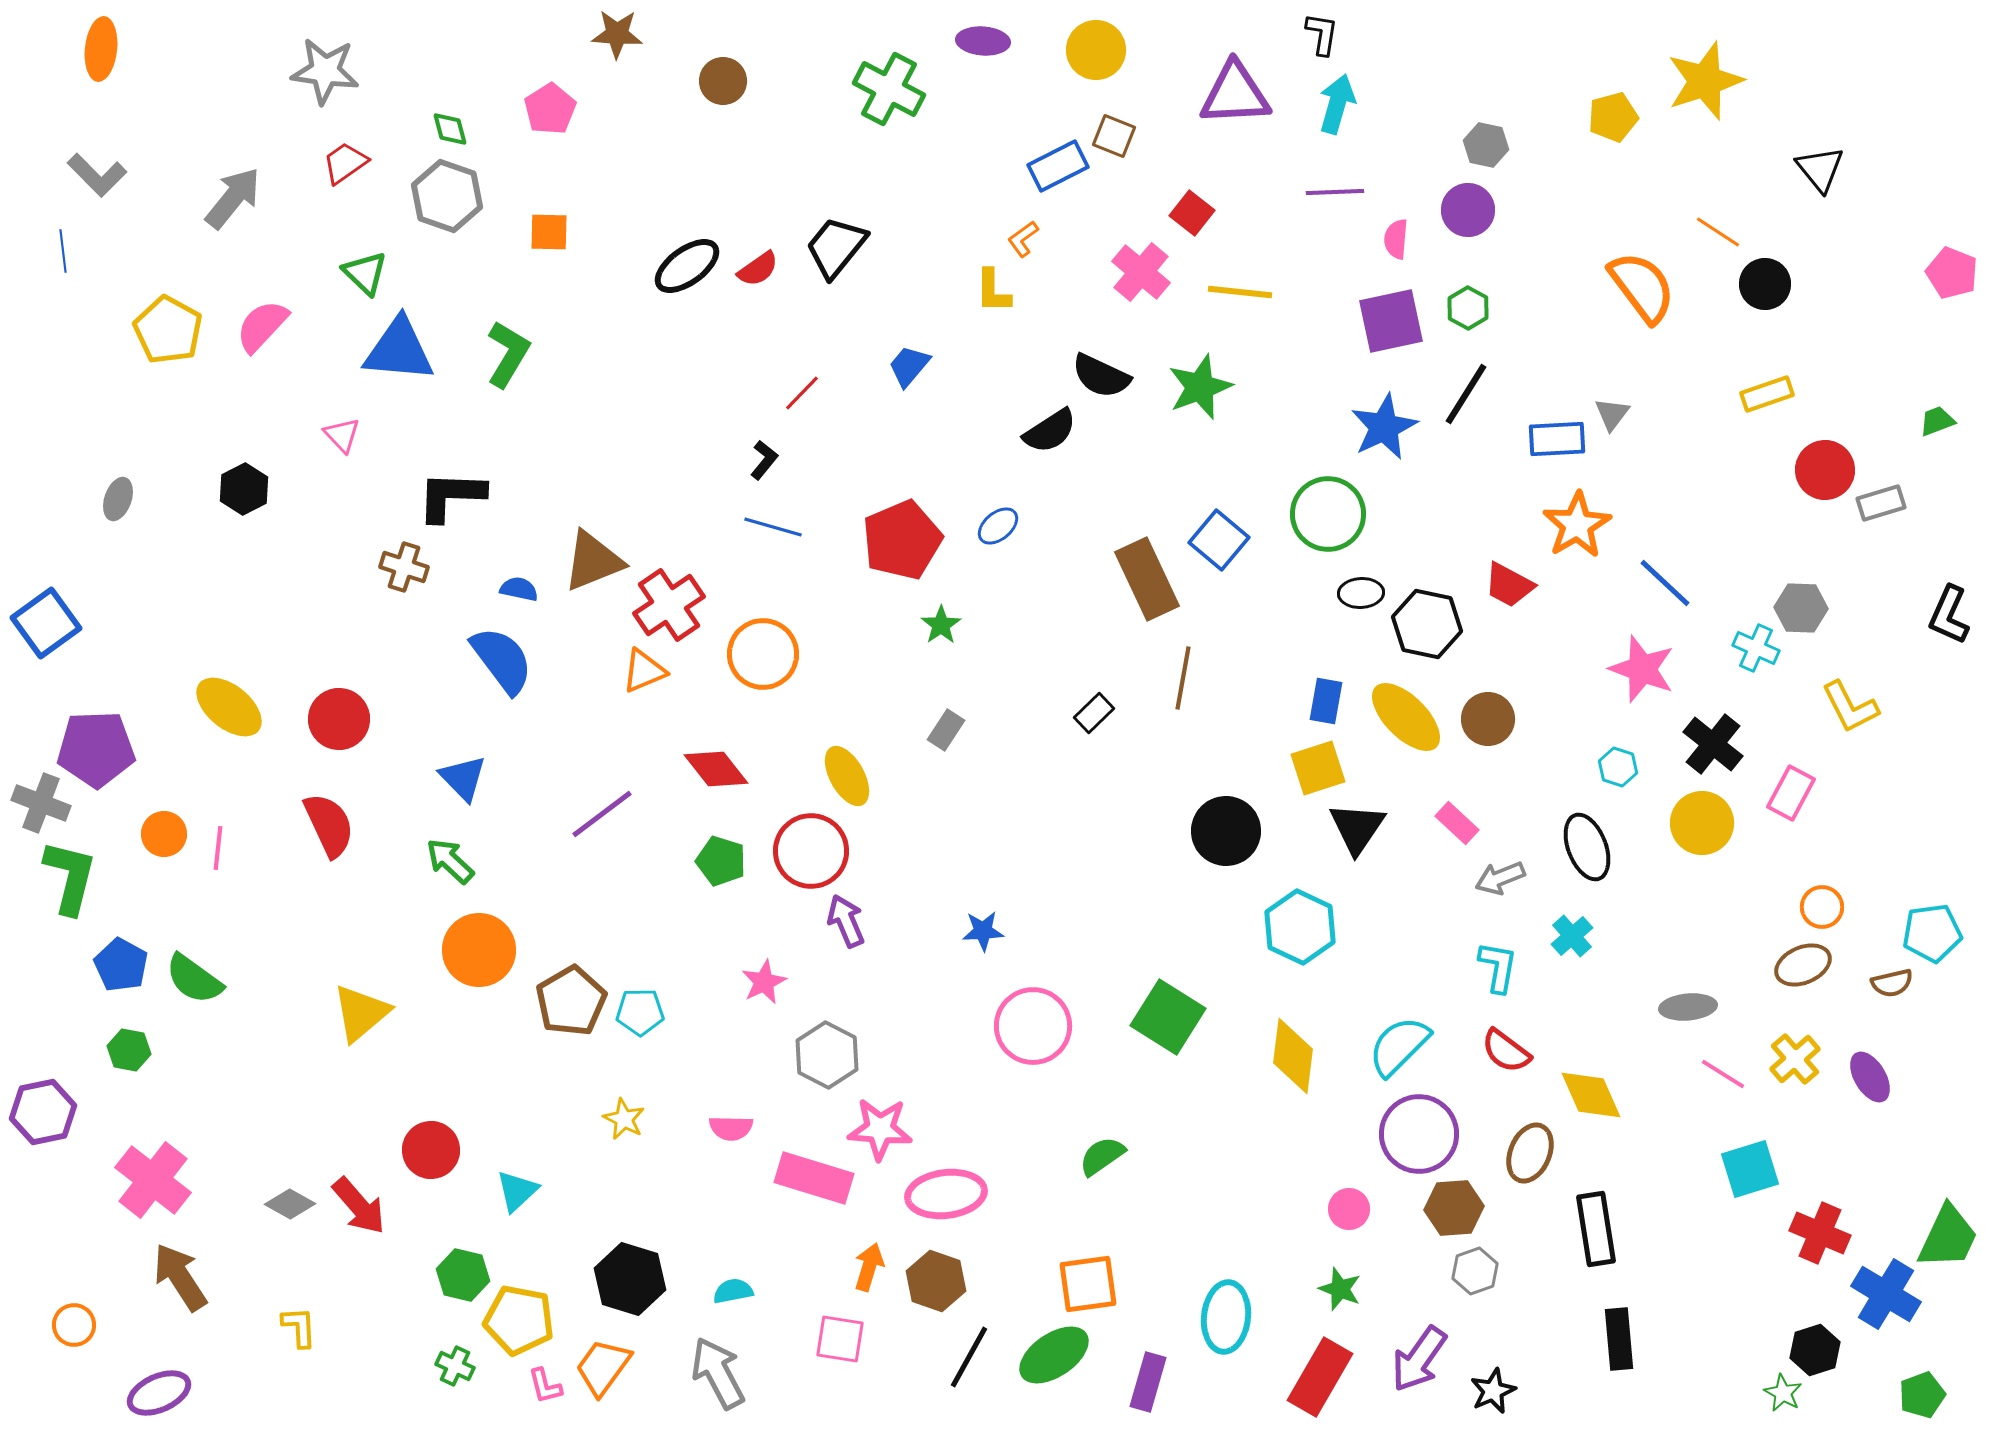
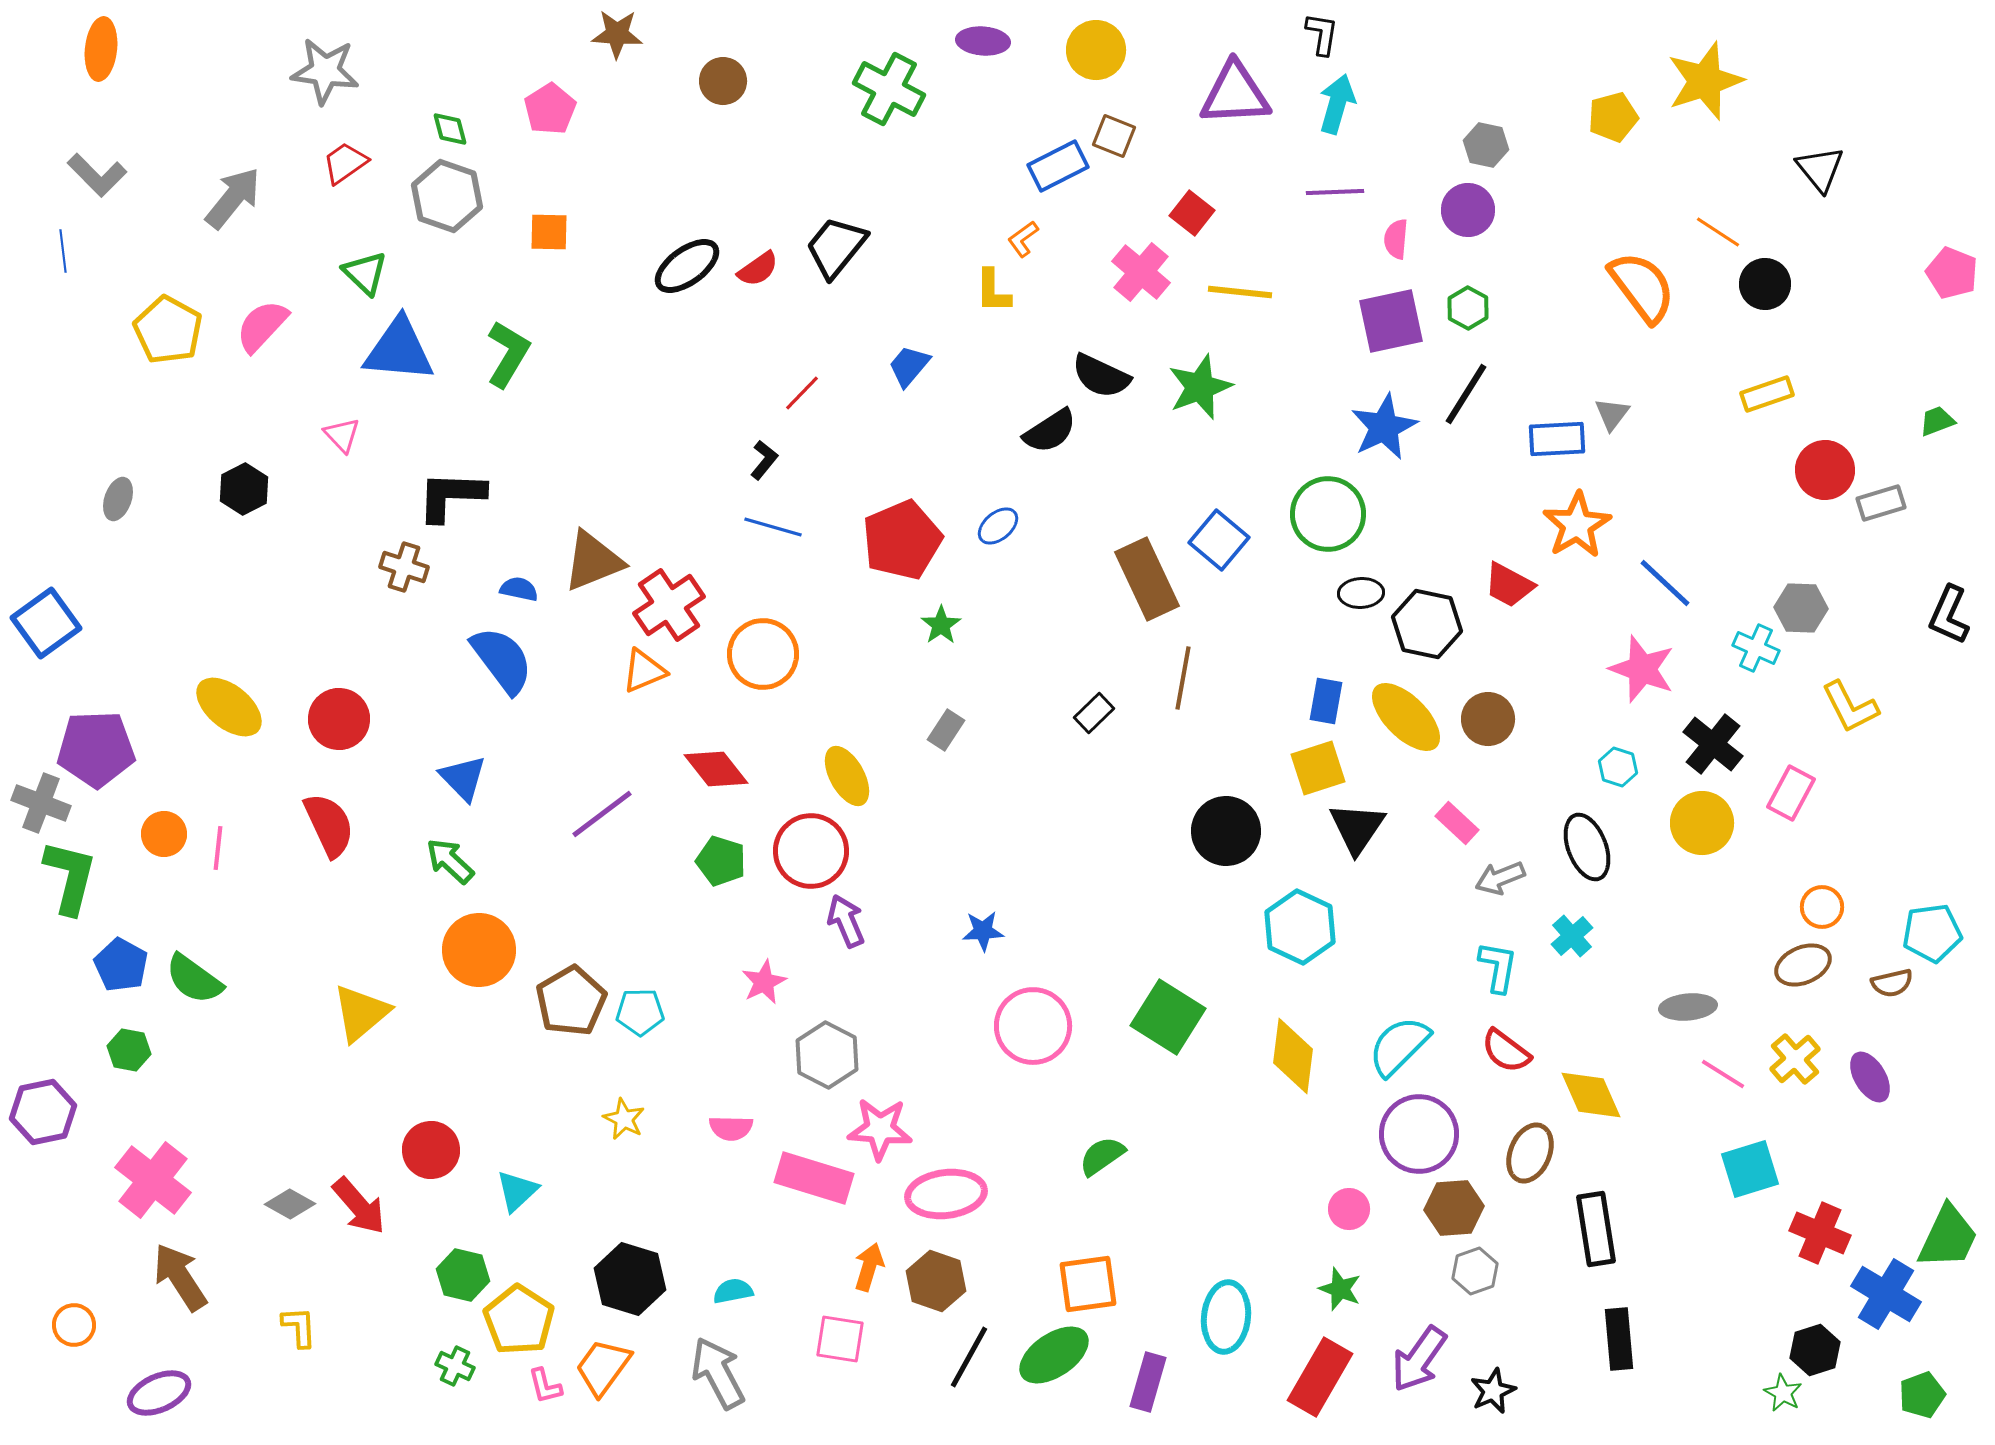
yellow pentagon at (519, 1320): rotated 22 degrees clockwise
